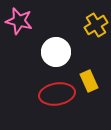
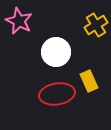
pink star: rotated 12 degrees clockwise
